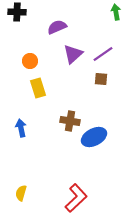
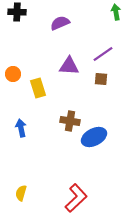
purple semicircle: moved 3 px right, 4 px up
purple triangle: moved 4 px left, 12 px down; rotated 45 degrees clockwise
orange circle: moved 17 px left, 13 px down
